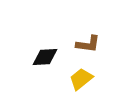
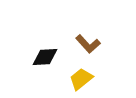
brown L-shape: rotated 40 degrees clockwise
